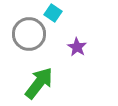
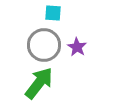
cyan square: rotated 30 degrees counterclockwise
gray circle: moved 15 px right, 11 px down
